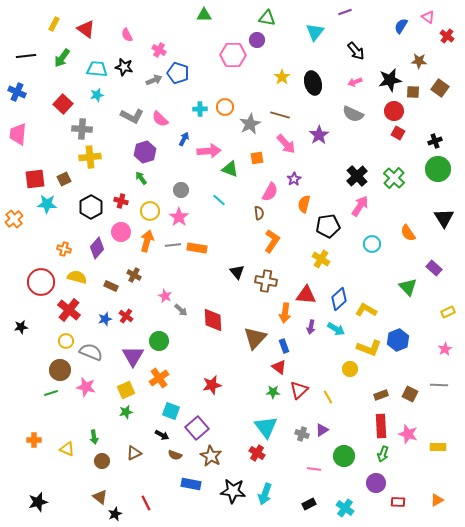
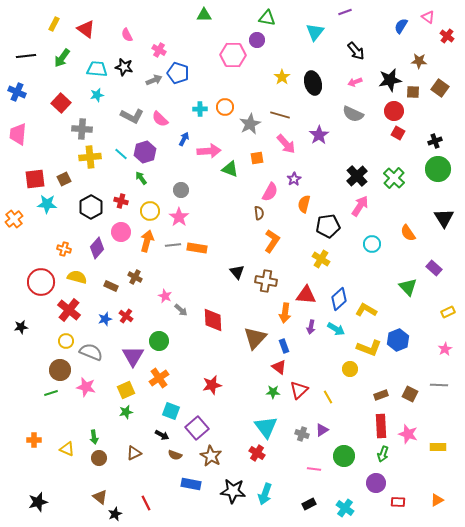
red square at (63, 104): moved 2 px left, 1 px up
cyan line at (219, 200): moved 98 px left, 46 px up
brown cross at (134, 275): moved 1 px right, 2 px down
brown circle at (102, 461): moved 3 px left, 3 px up
